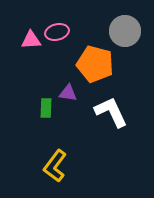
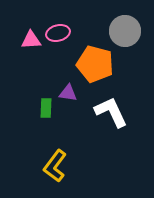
pink ellipse: moved 1 px right, 1 px down
